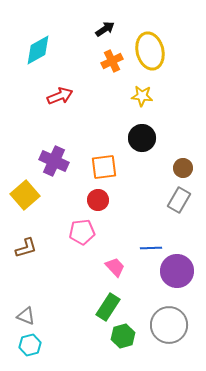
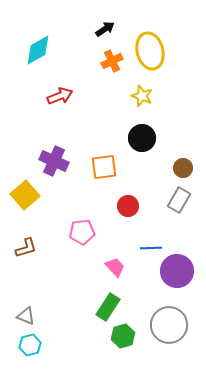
yellow star: rotated 15 degrees clockwise
red circle: moved 30 px right, 6 px down
